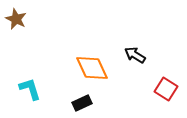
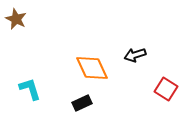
black arrow: rotated 50 degrees counterclockwise
